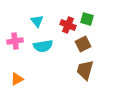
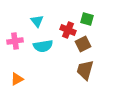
red cross: moved 5 px down
